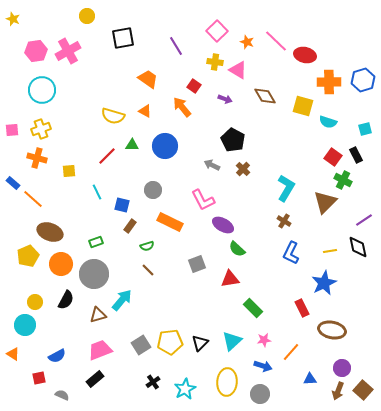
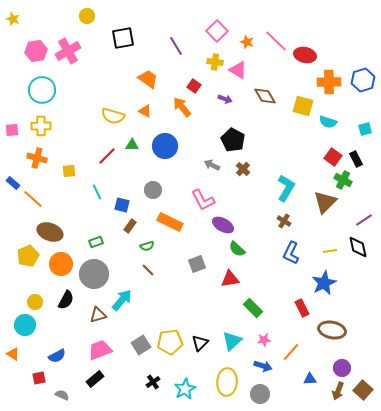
yellow cross at (41, 129): moved 3 px up; rotated 18 degrees clockwise
black rectangle at (356, 155): moved 4 px down
